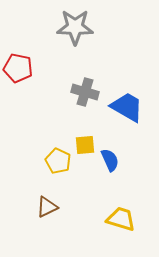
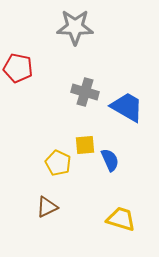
yellow pentagon: moved 2 px down
